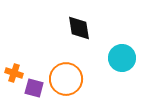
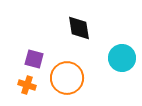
orange cross: moved 13 px right, 12 px down
orange circle: moved 1 px right, 1 px up
purple square: moved 29 px up
